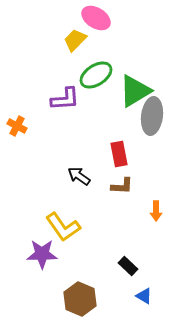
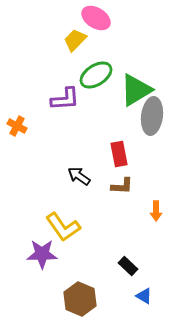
green triangle: moved 1 px right, 1 px up
